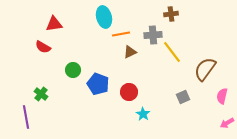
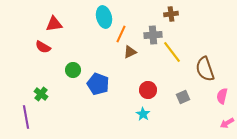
orange line: rotated 54 degrees counterclockwise
brown semicircle: rotated 55 degrees counterclockwise
red circle: moved 19 px right, 2 px up
